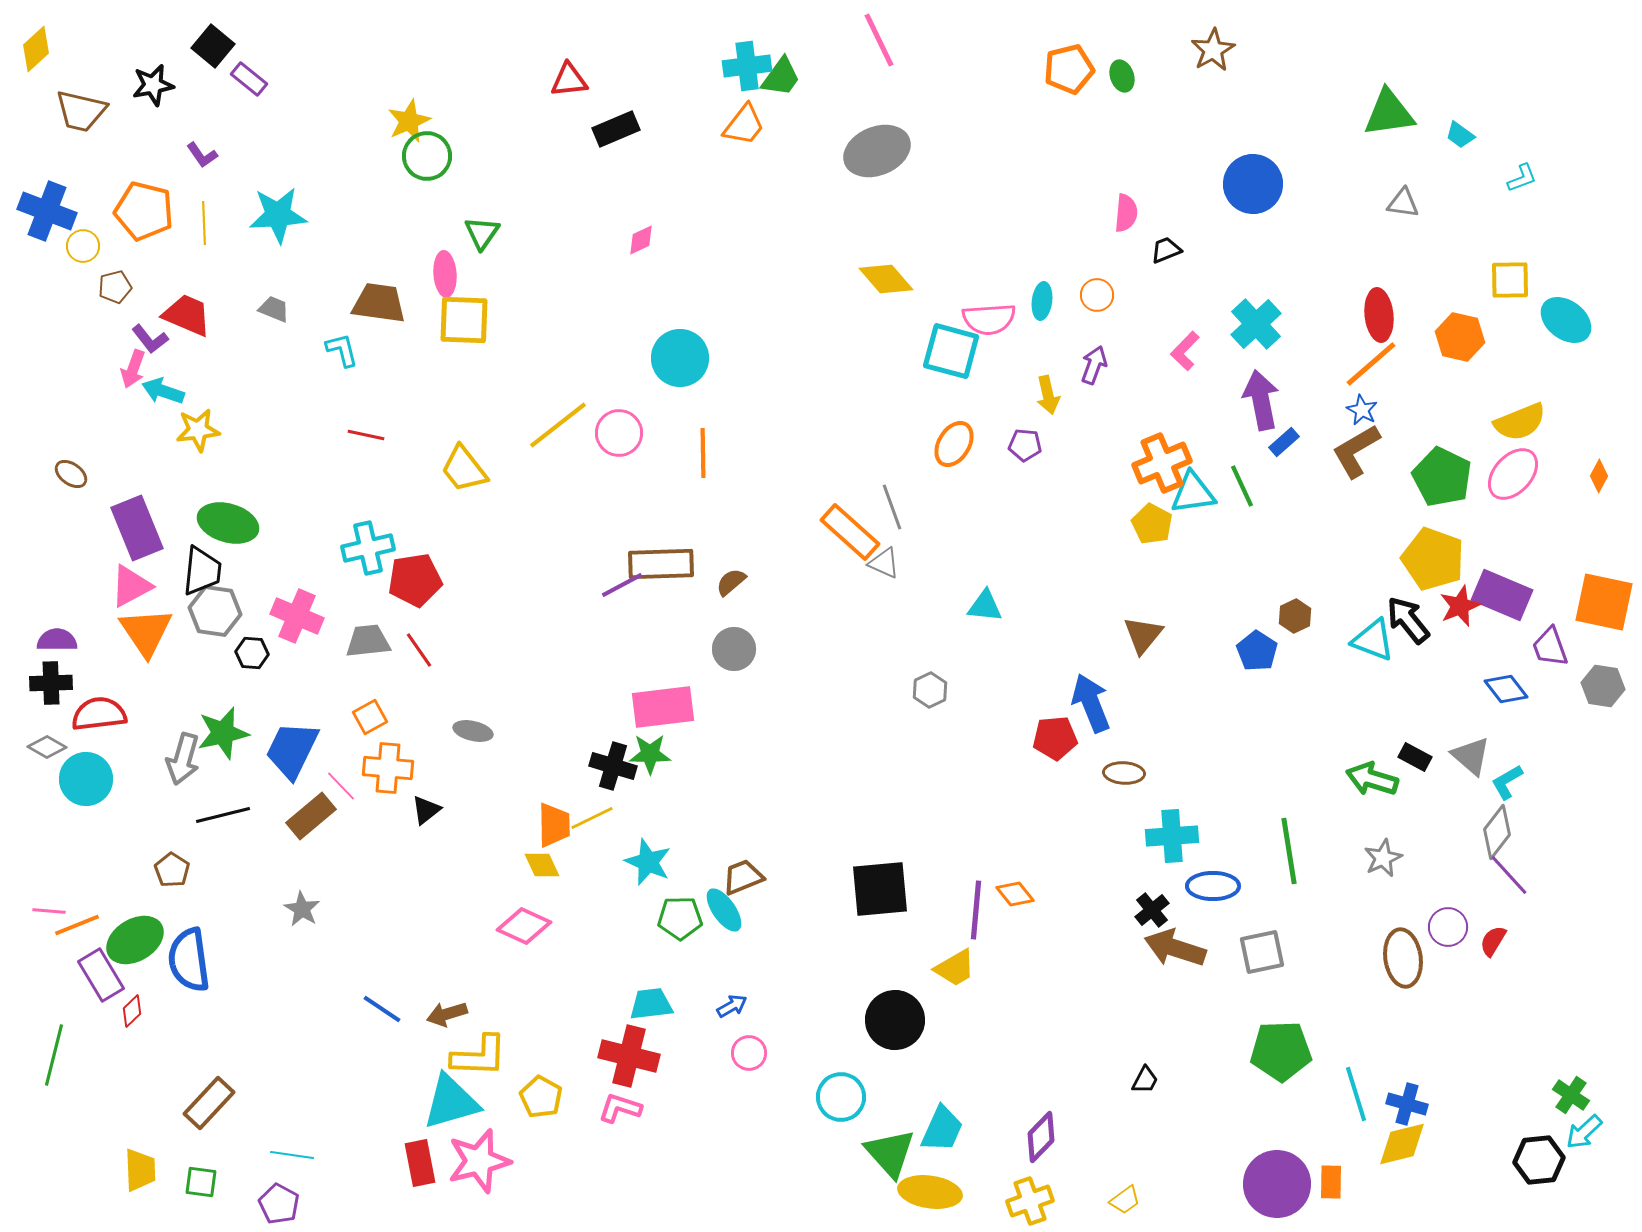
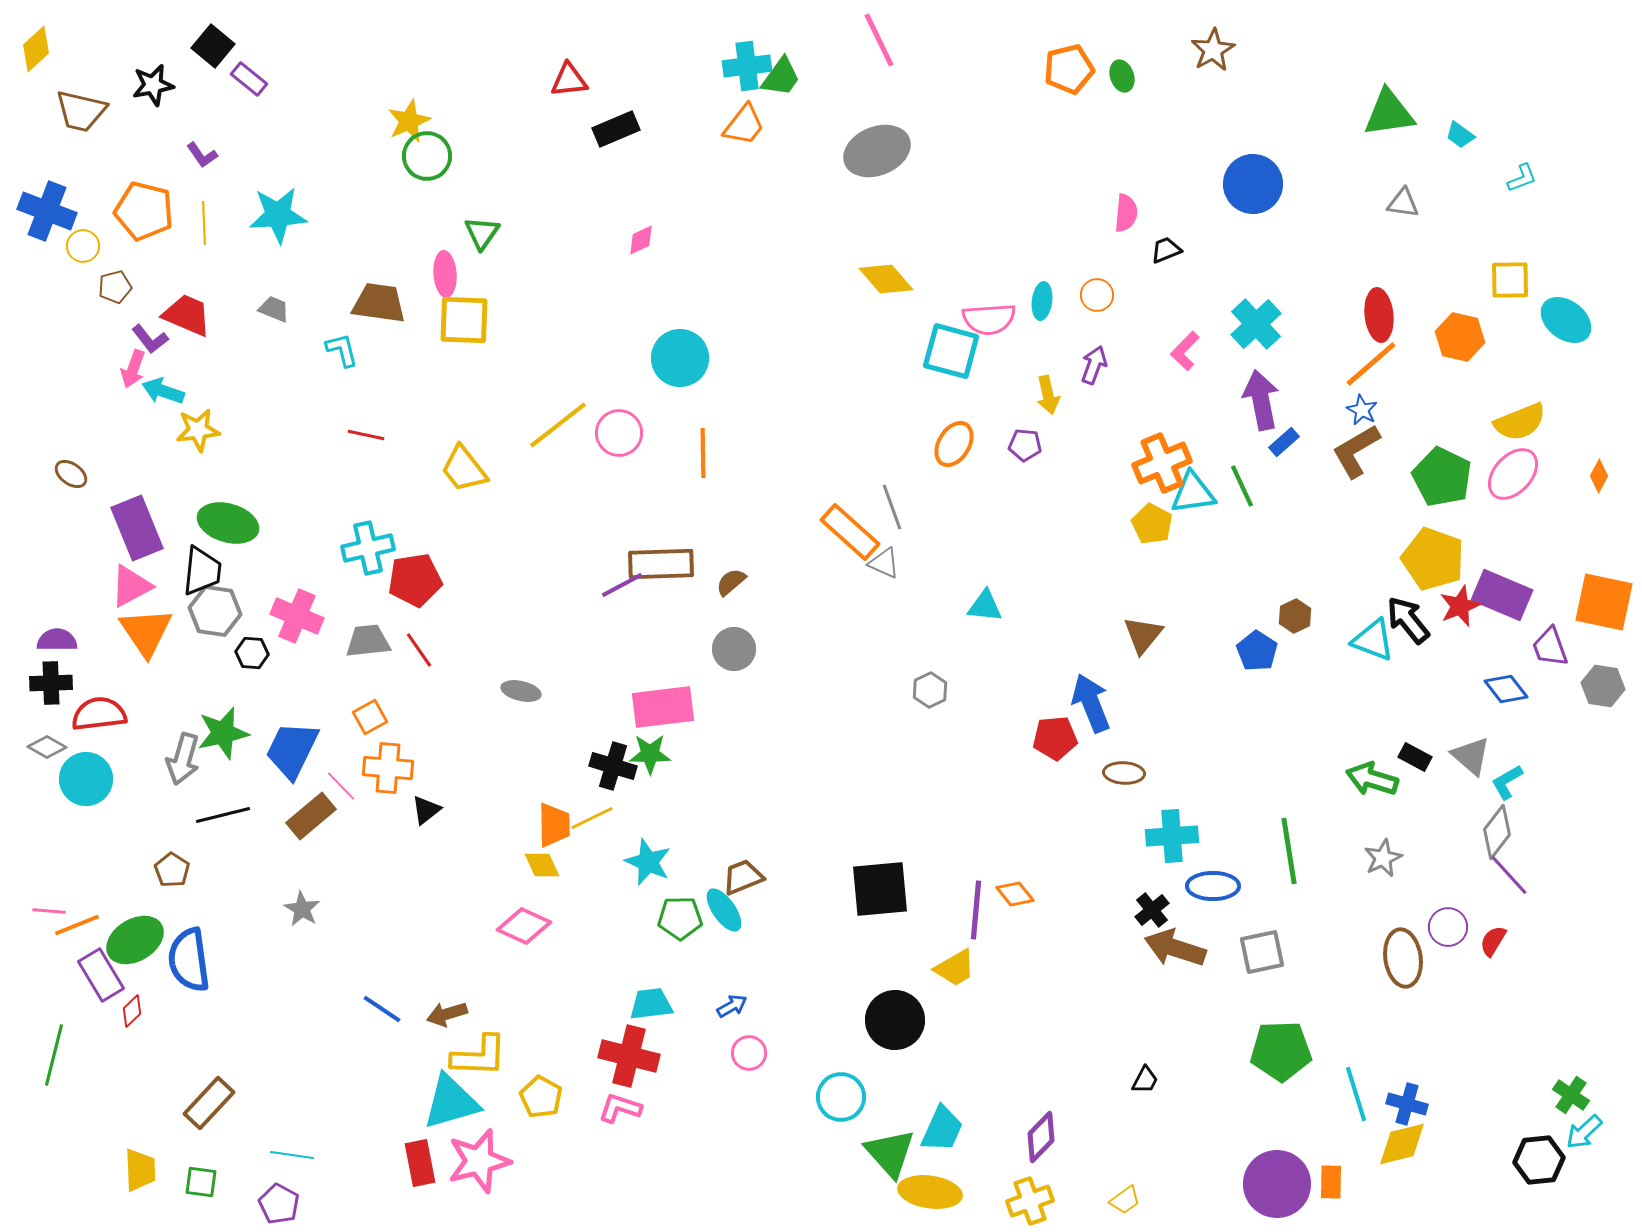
gray ellipse at (473, 731): moved 48 px right, 40 px up
